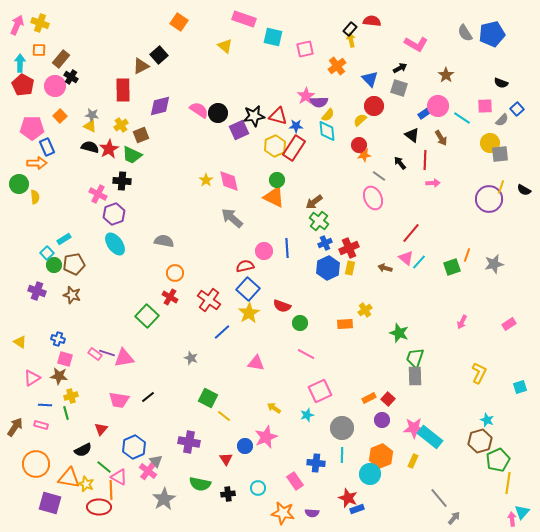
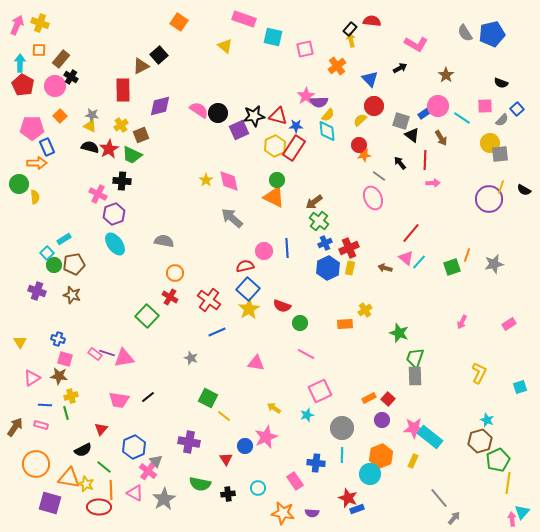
gray square at (399, 88): moved 2 px right, 33 px down
yellow star at (249, 313): moved 4 px up
blue line at (222, 332): moved 5 px left; rotated 18 degrees clockwise
yellow triangle at (20, 342): rotated 24 degrees clockwise
pink triangle at (119, 477): moved 16 px right, 16 px down
